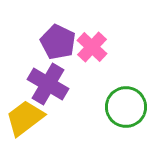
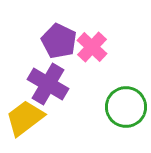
purple pentagon: moved 1 px right, 1 px up
